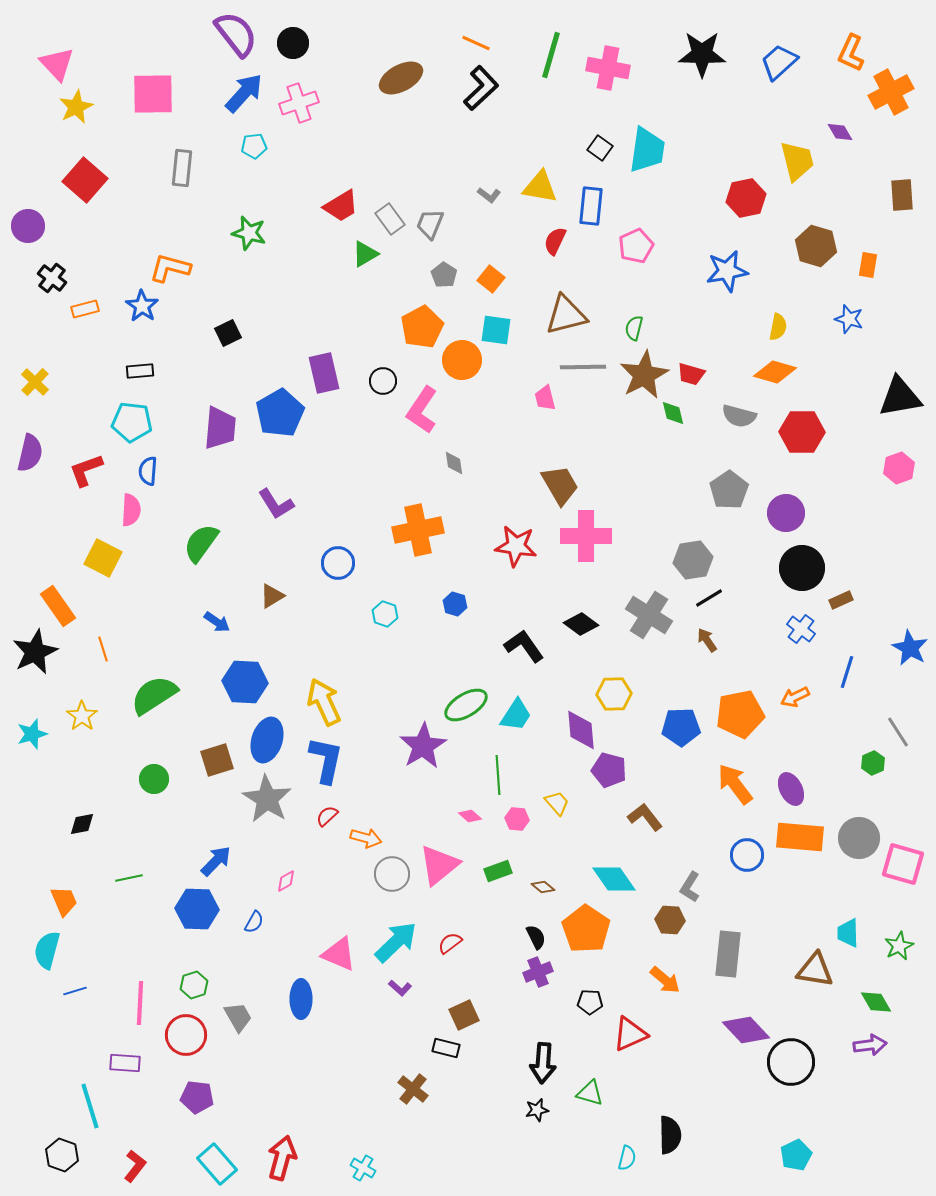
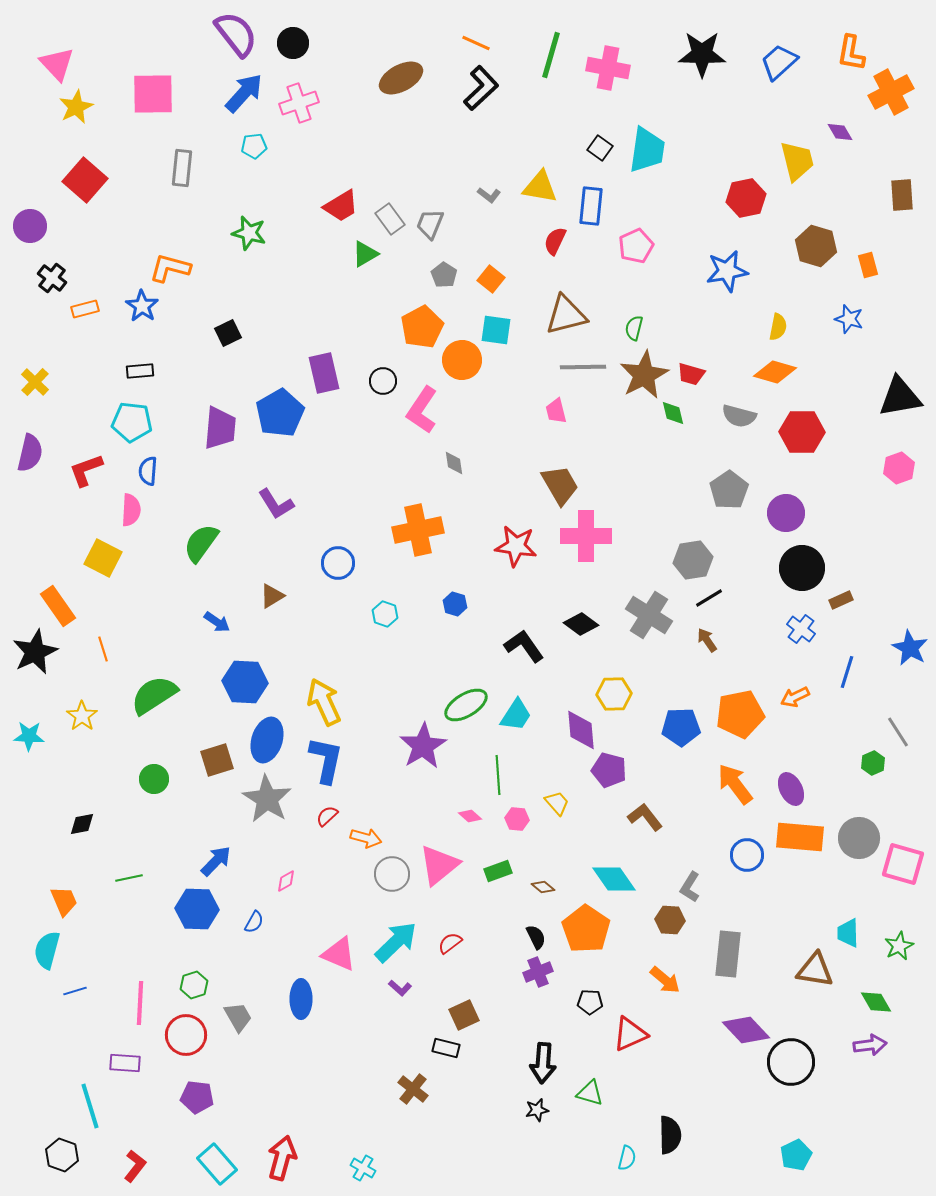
orange L-shape at (851, 53): rotated 15 degrees counterclockwise
purple circle at (28, 226): moved 2 px right
orange rectangle at (868, 265): rotated 25 degrees counterclockwise
pink trapezoid at (545, 398): moved 11 px right, 13 px down
cyan star at (32, 734): moved 3 px left, 2 px down; rotated 20 degrees clockwise
